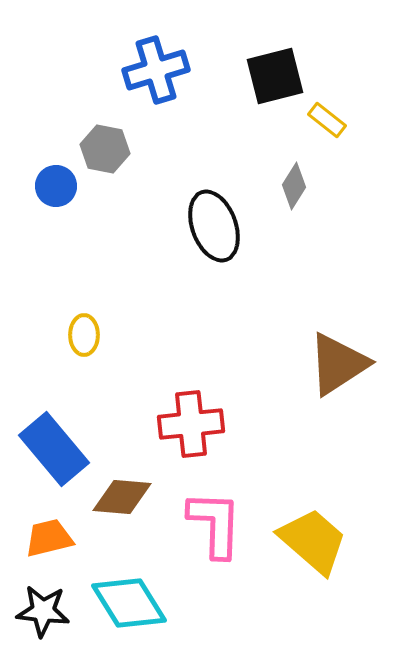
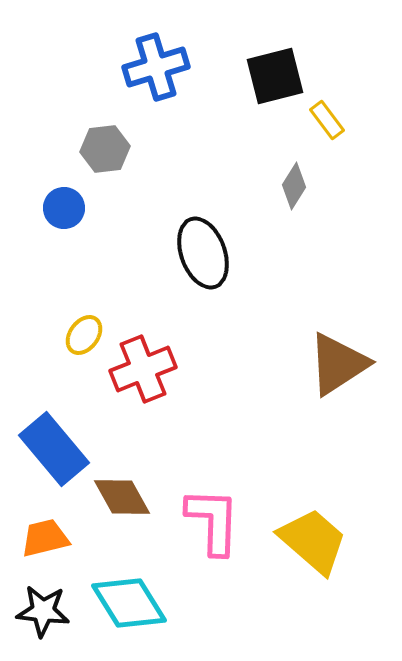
blue cross: moved 3 px up
yellow rectangle: rotated 15 degrees clockwise
gray hexagon: rotated 18 degrees counterclockwise
blue circle: moved 8 px right, 22 px down
black ellipse: moved 11 px left, 27 px down
yellow ellipse: rotated 36 degrees clockwise
red cross: moved 48 px left, 55 px up; rotated 16 degrees counterclockwise
brown diamond: rotated 56 degrees clockwise
pink L-shape: moved 2 px left, 3 px up
orange trapezoid: moved 4 px left
